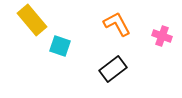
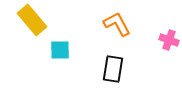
pink cross: moved 7 px right, 4 px down
cyan square: moved 4 px down; rotated 20 degrees counterclockwise
black rectangle: rotated 44 degrees counterclockwise
